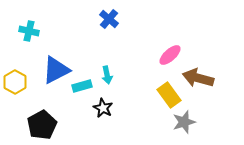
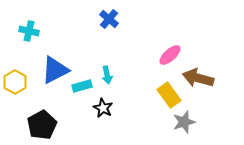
blue triangle: moved 1 px left
